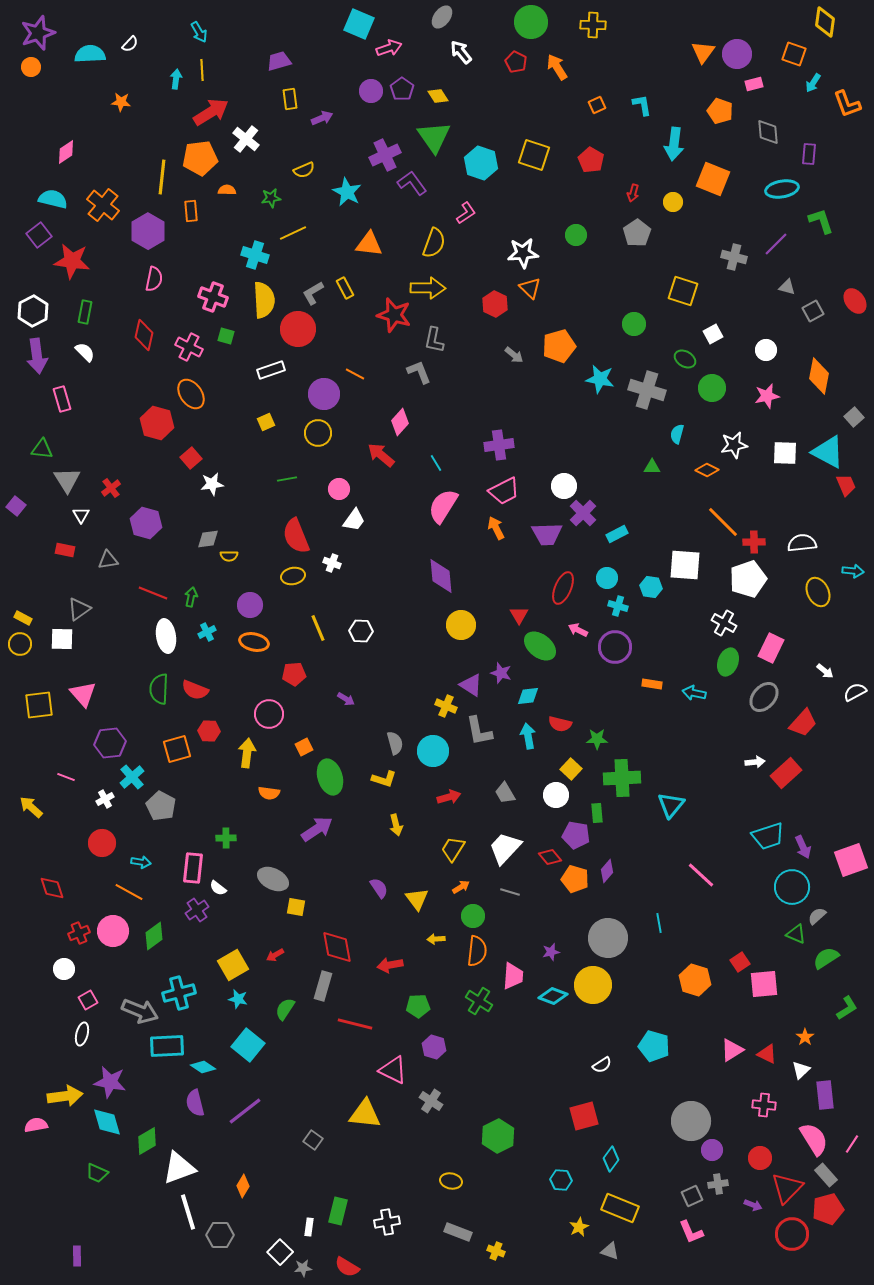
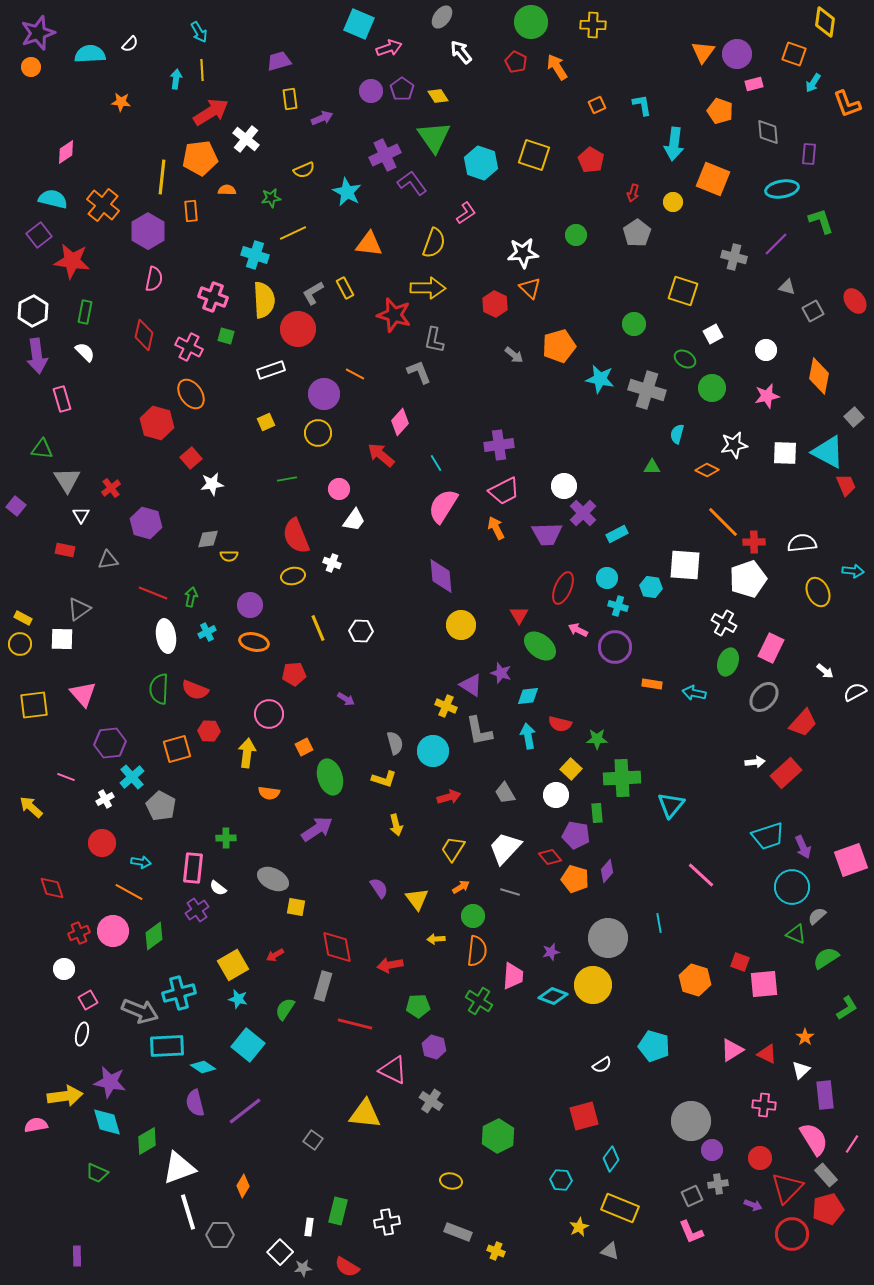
yellow square at (39, 705): moved 5 px left
red square at (740, 962): rotated 36 degrees counterclockwise
